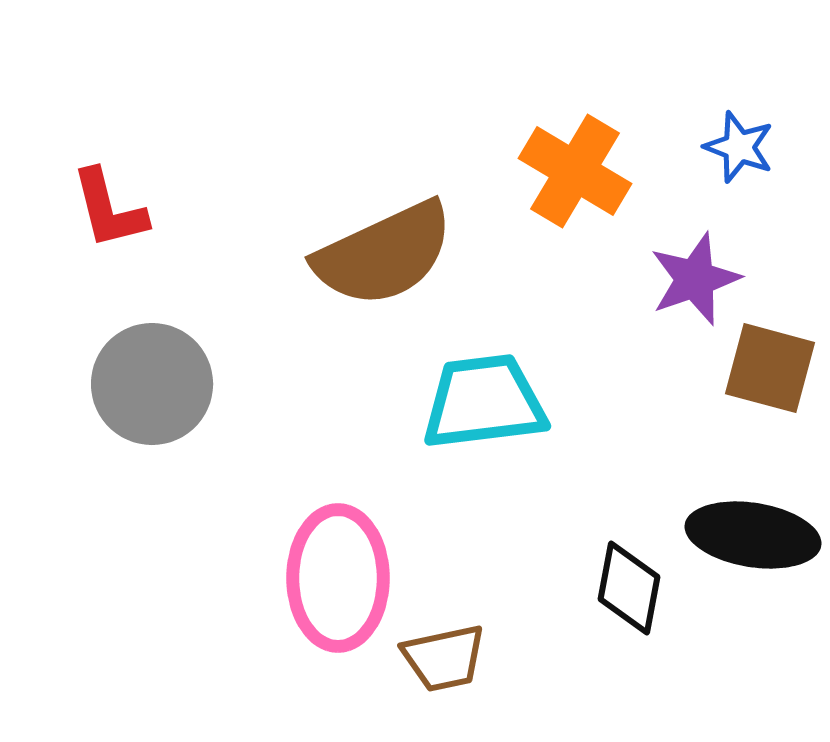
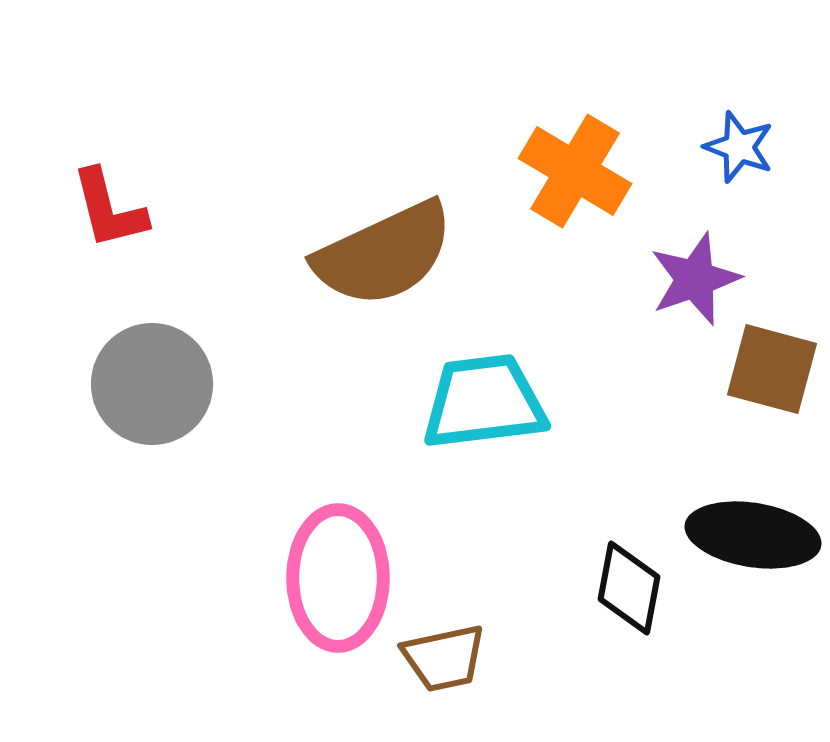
brown square: moved 2 px right, 1 px down
